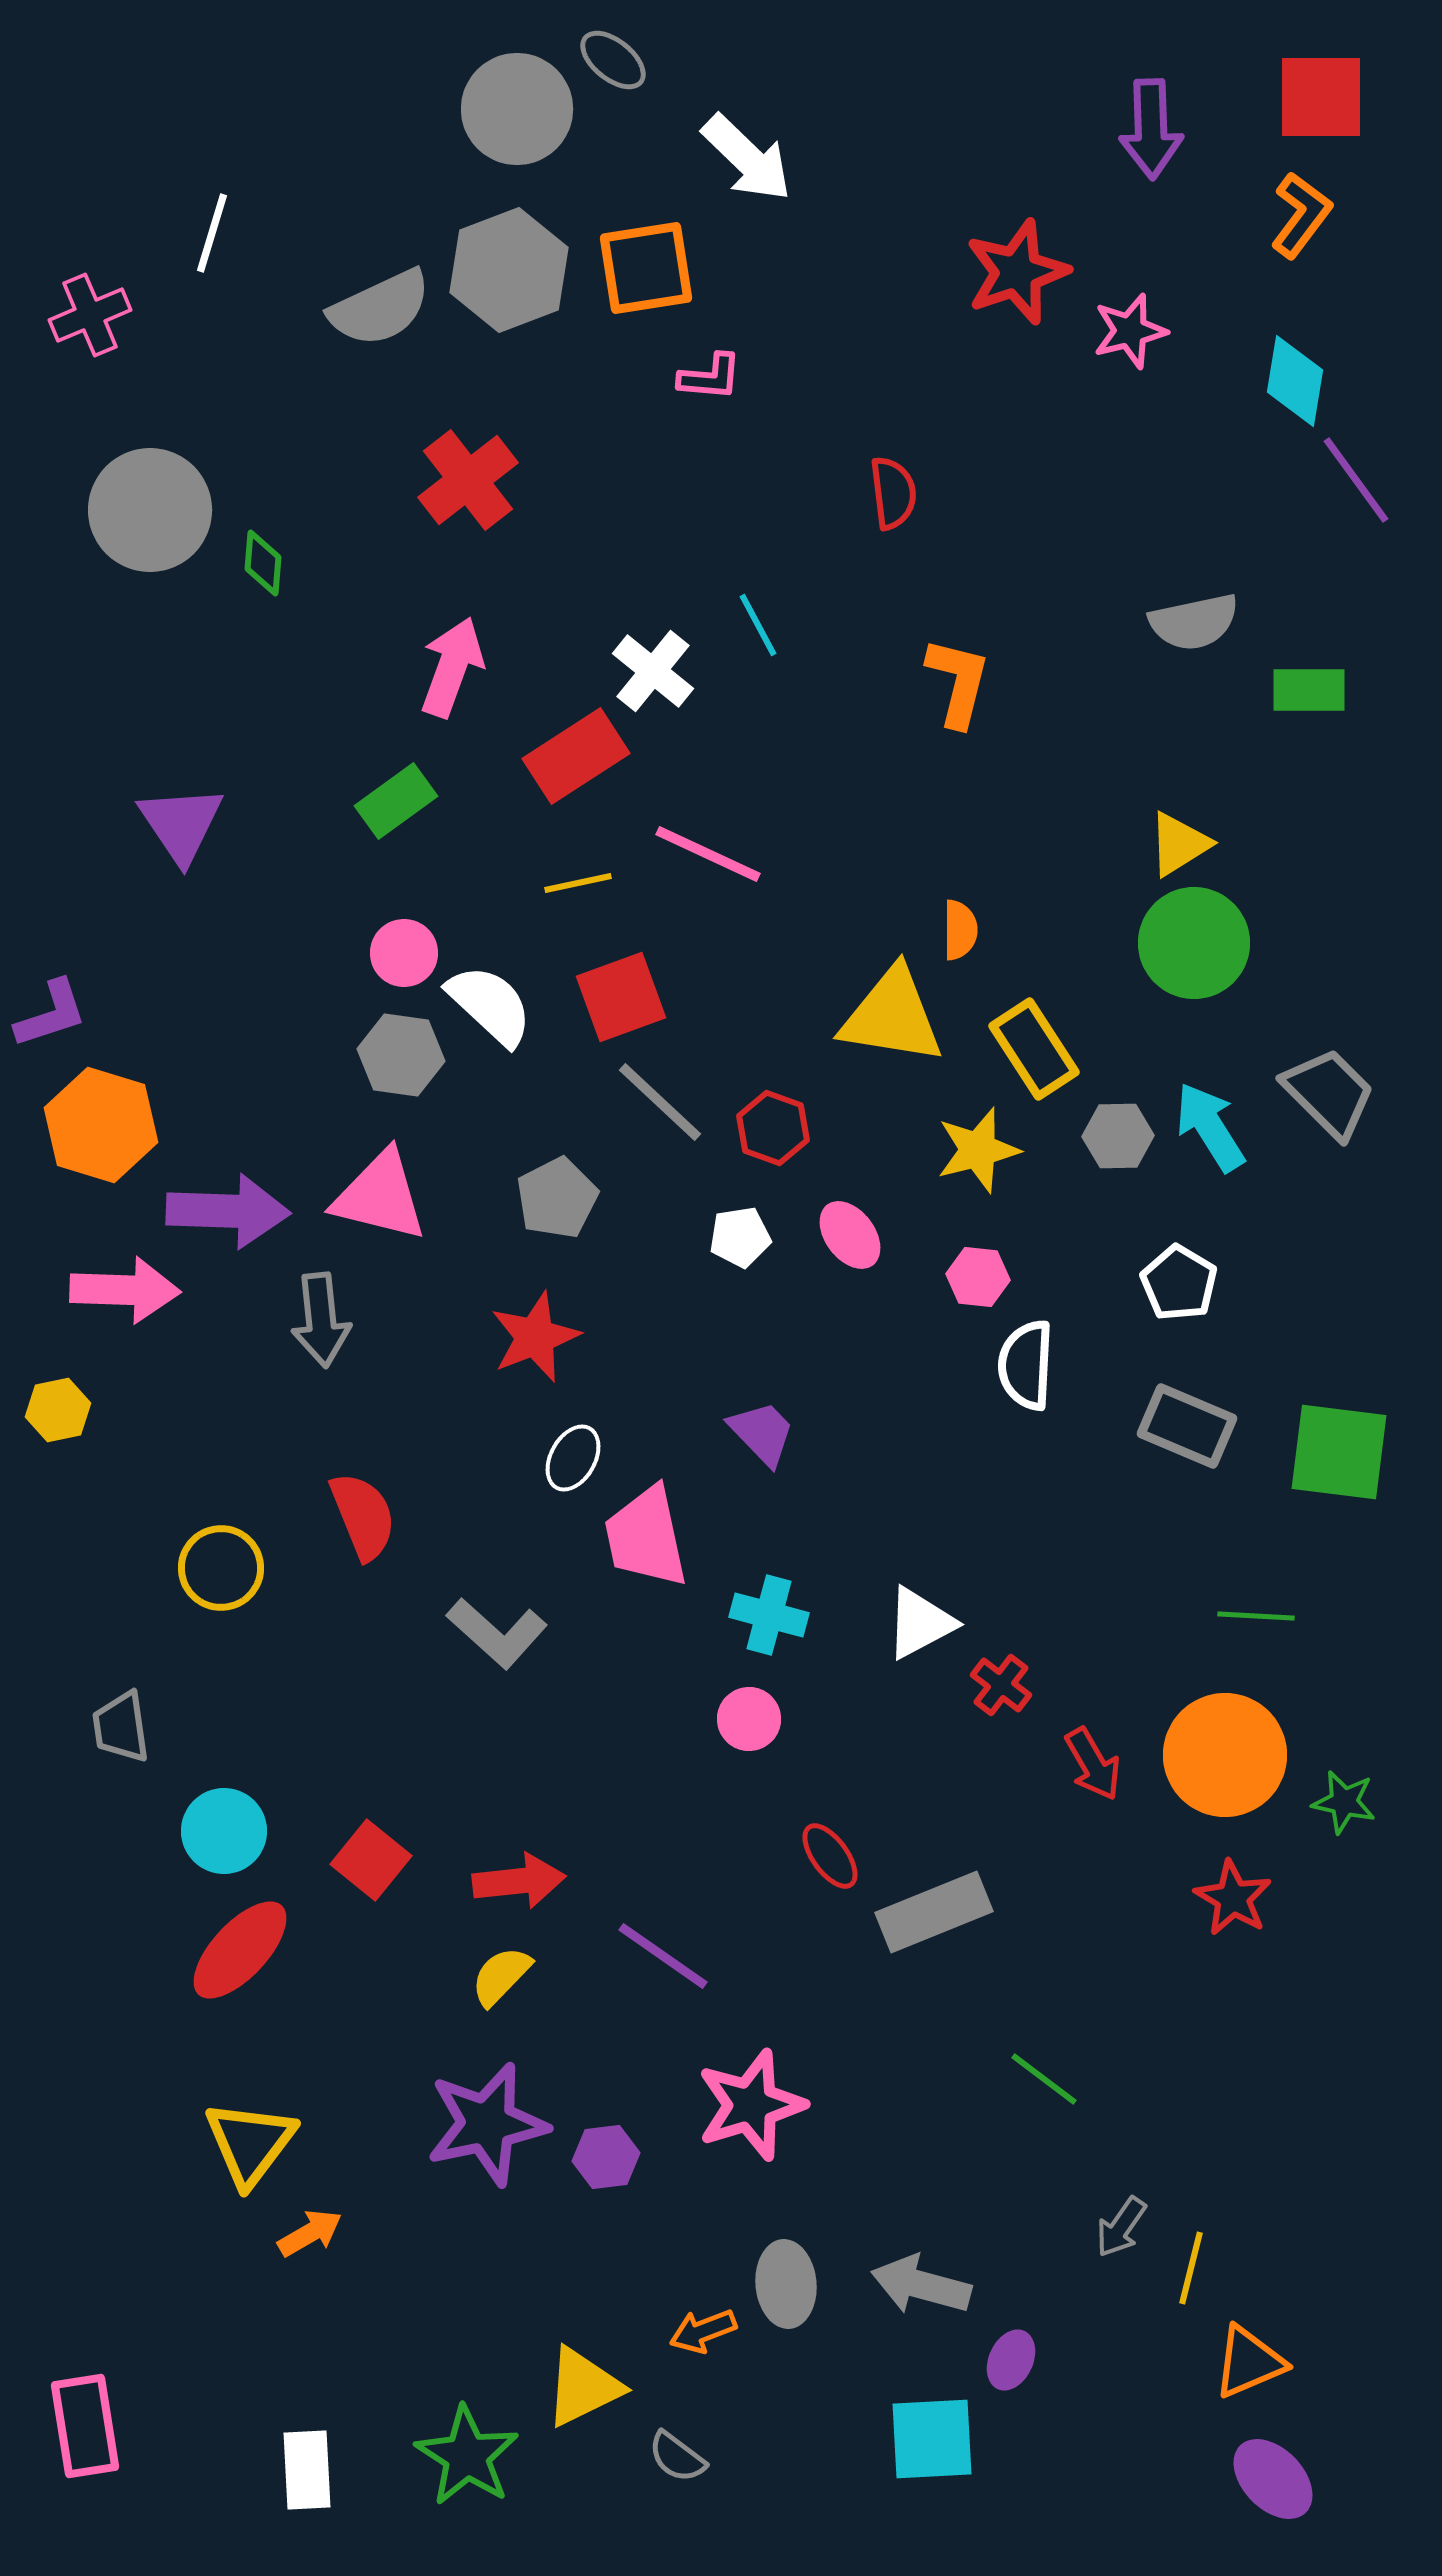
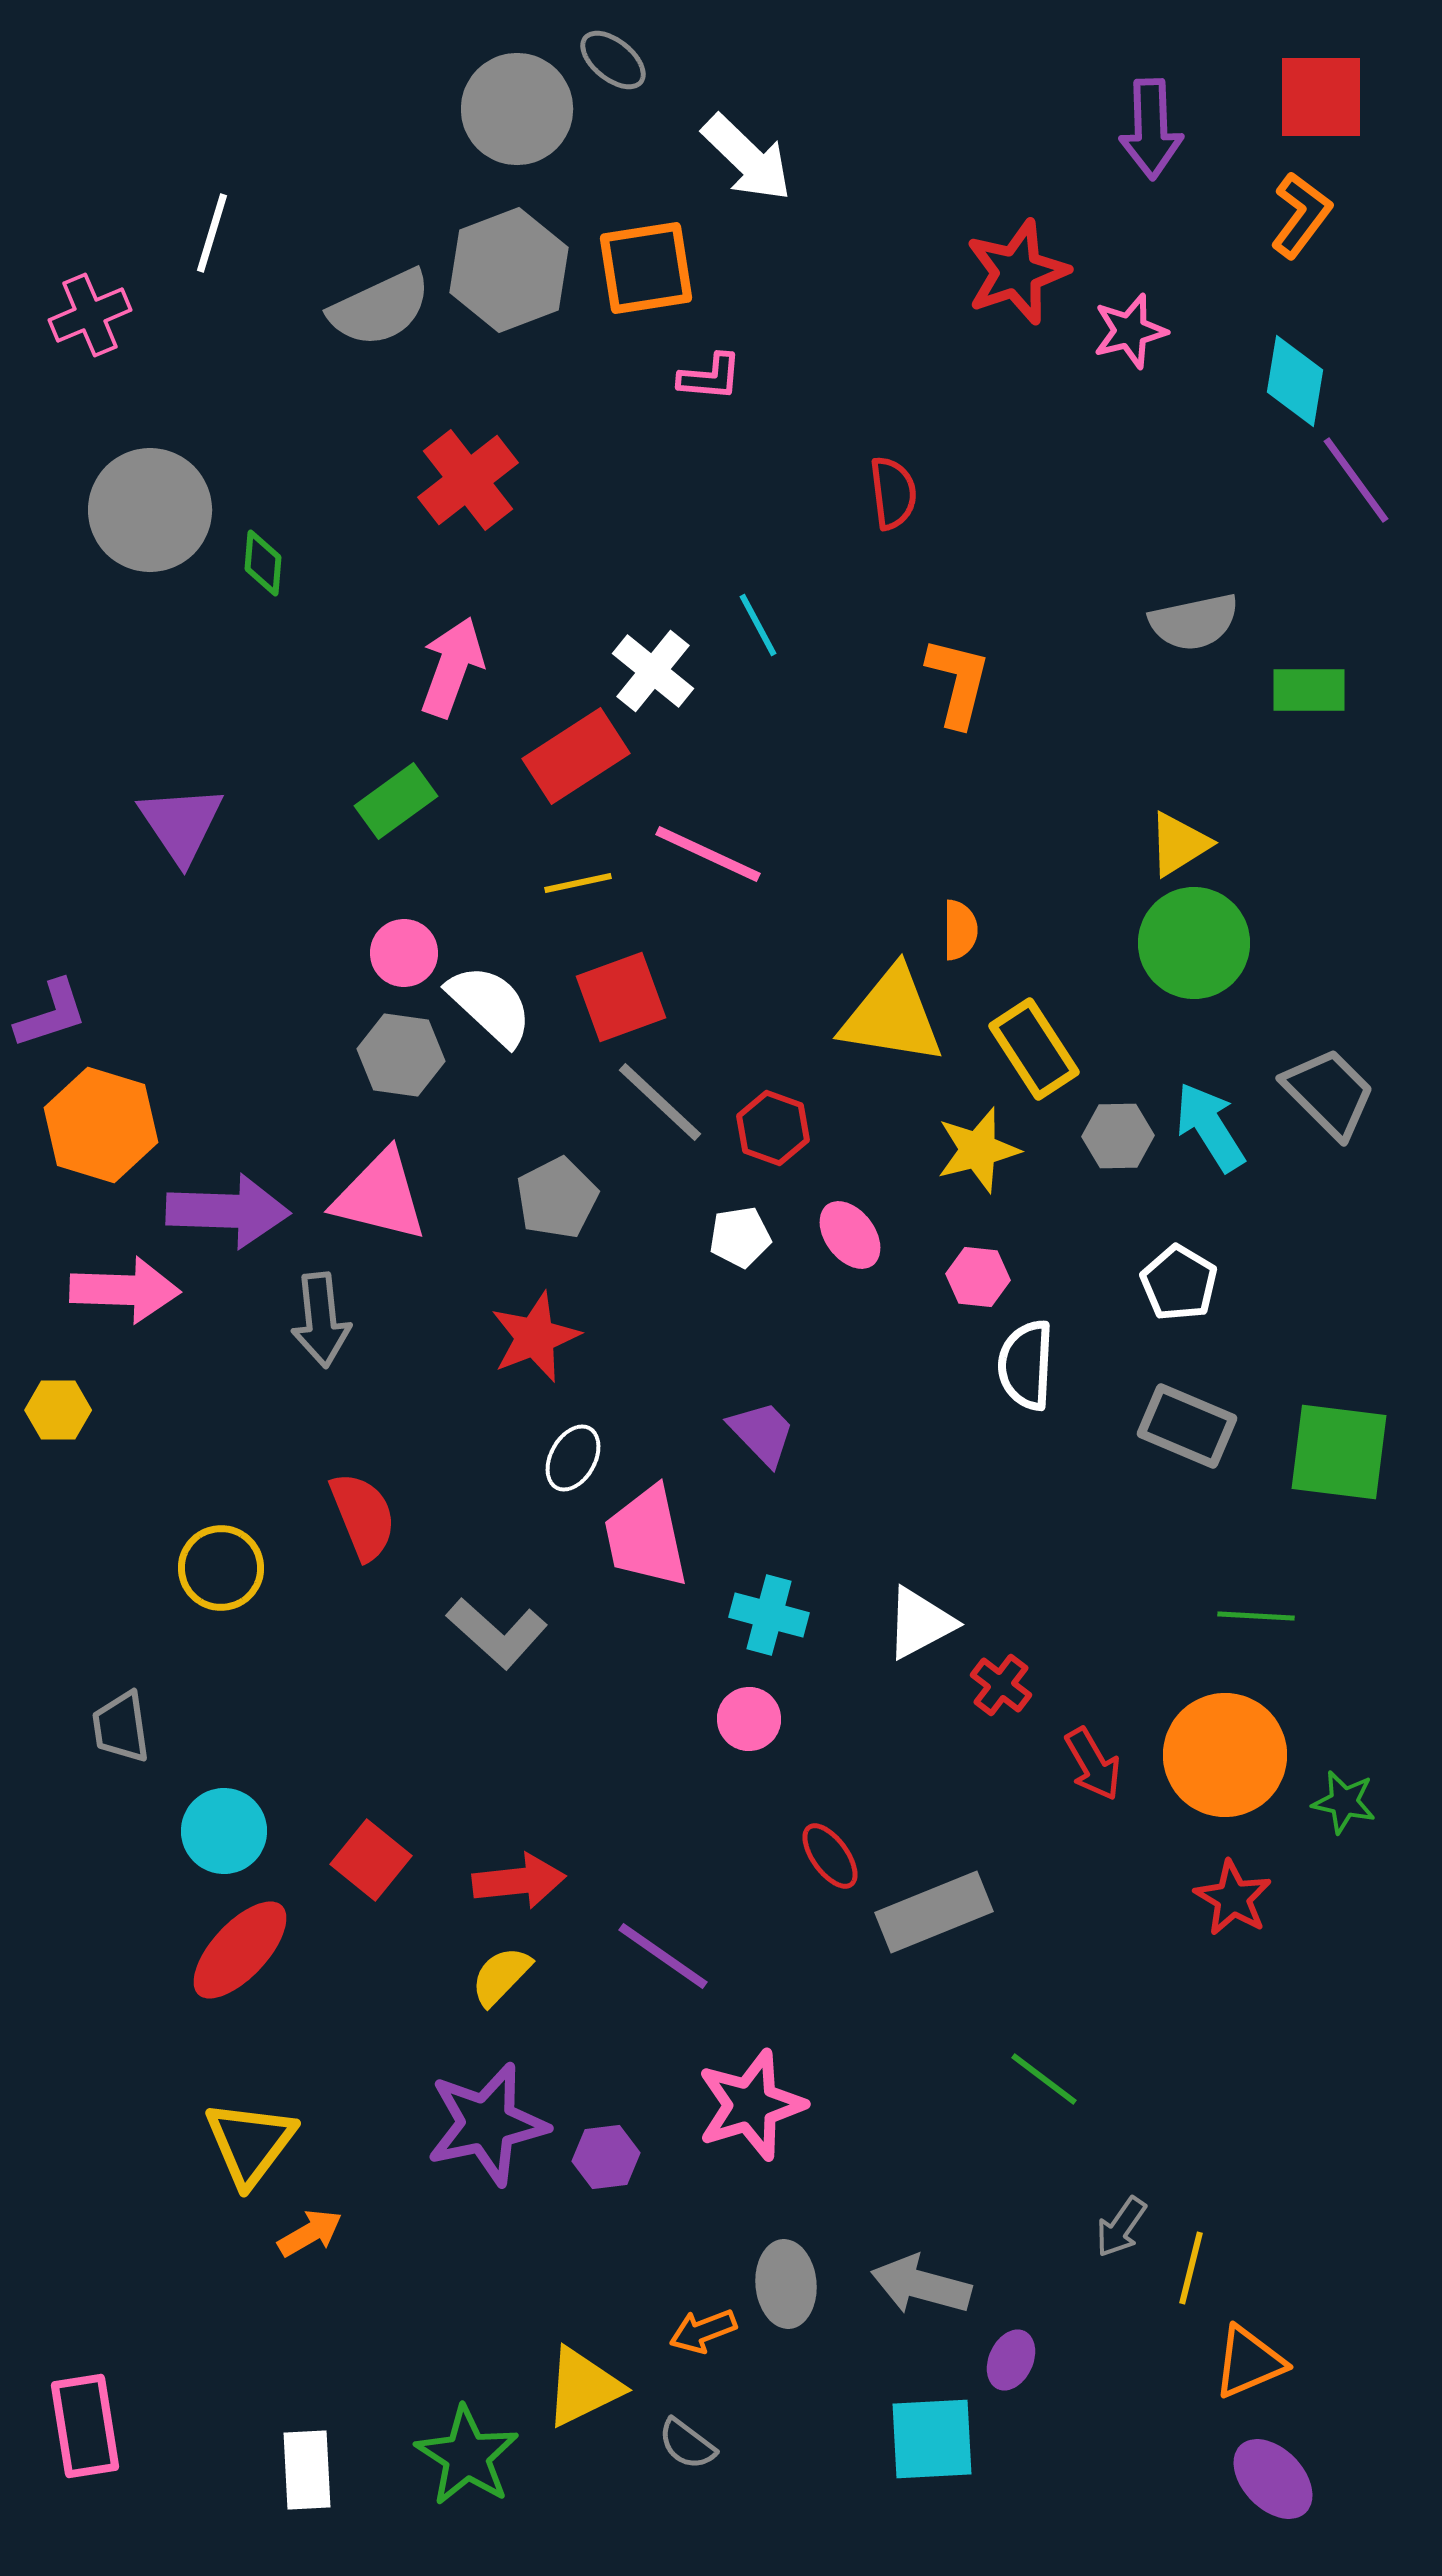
yellow hexagon at (58, 1410): rotated 12 degrees clockwise
gray semicircle at (677, 2457): moved 10 px right, 13 px up
